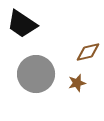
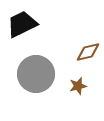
black trapezoid: rotated 120 degrees clockwise
brown star: moved 1 px right, 3 px down
